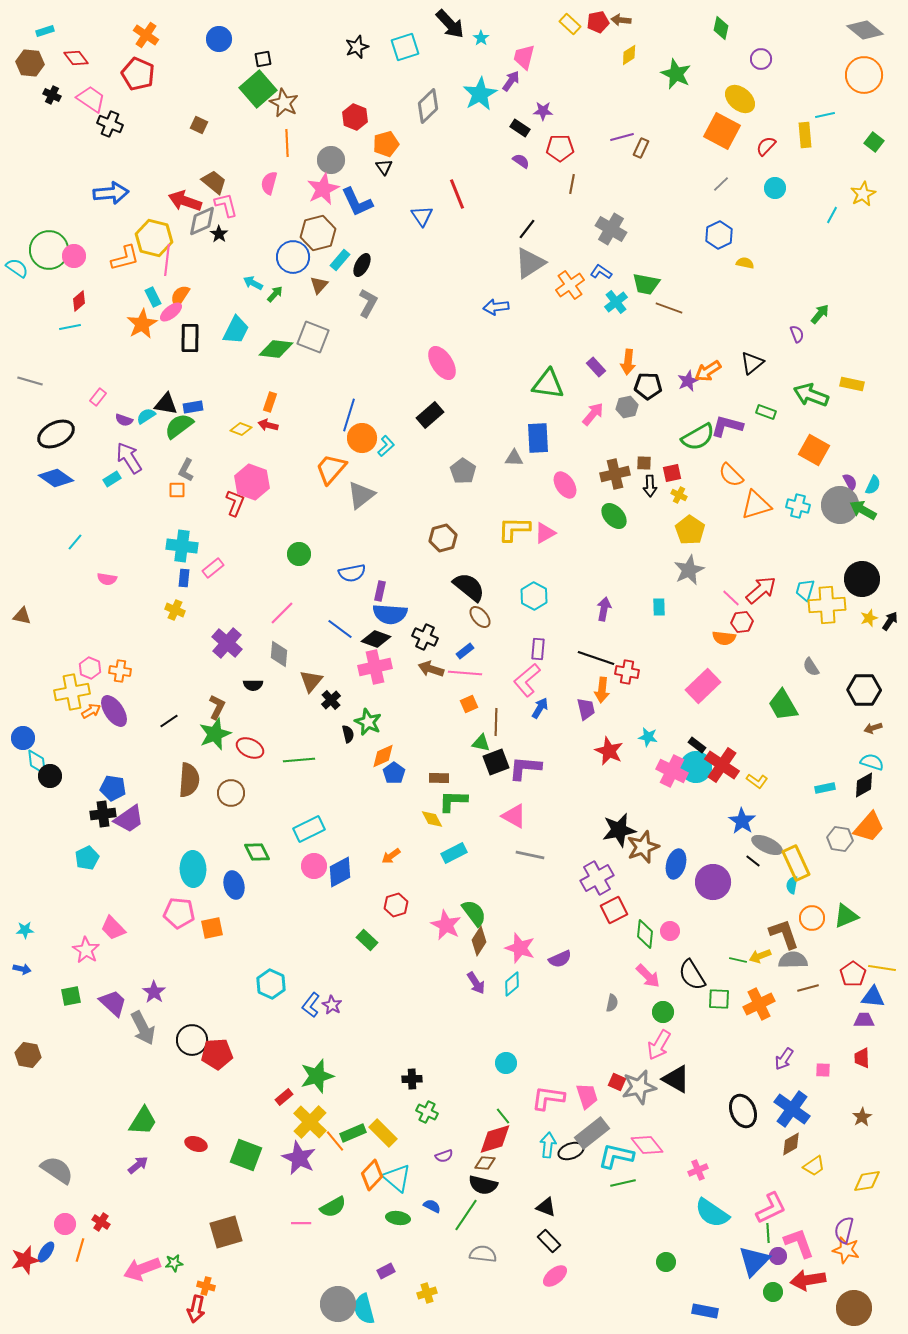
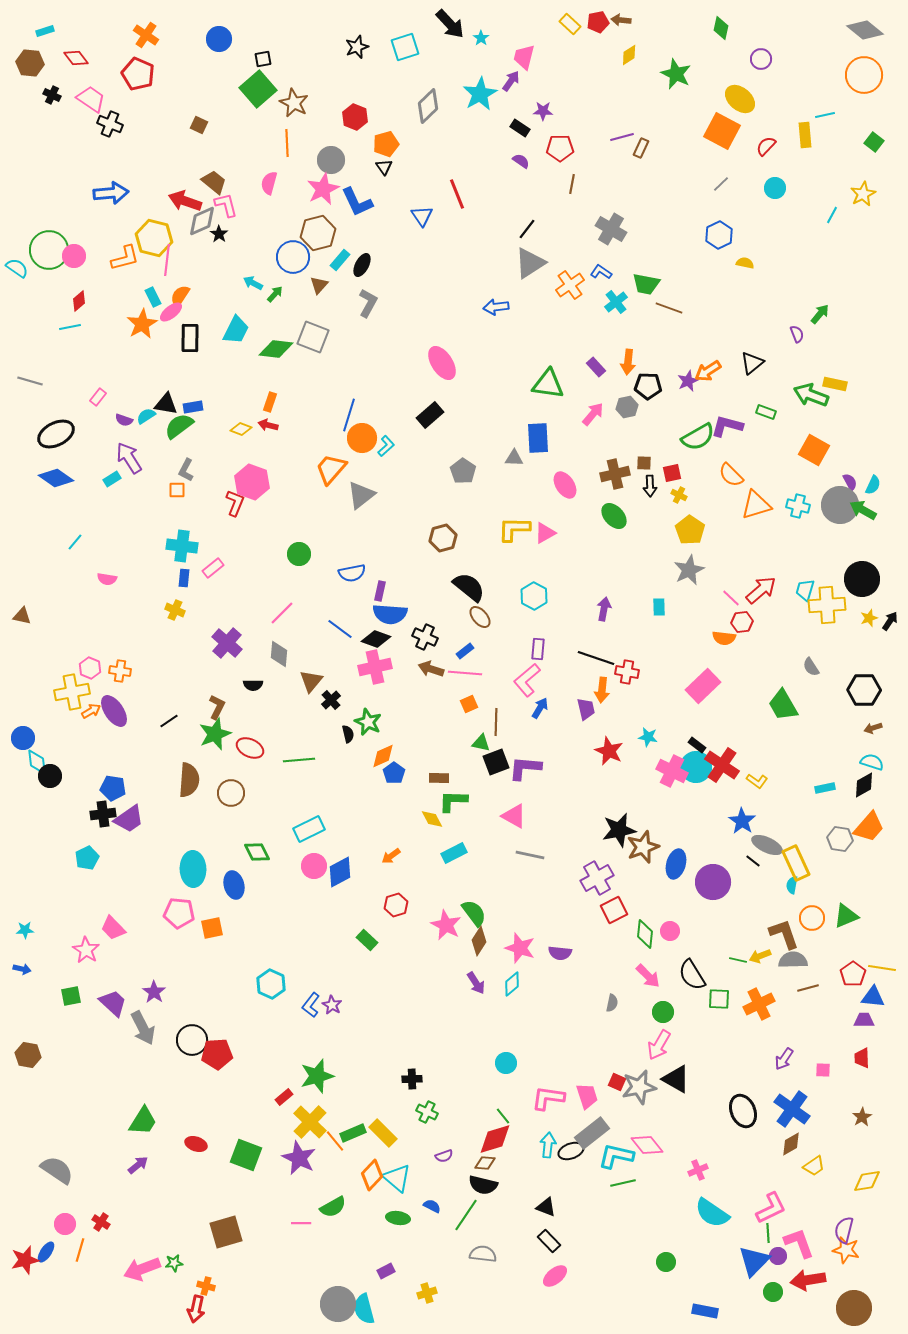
brown star at (284, 103): moved 10 px right
yellow rectangle at (852, 384): moved 17 px left
purple semicircle at (560, 959): moved 6 px up; rotated 30 degrees clockwise
